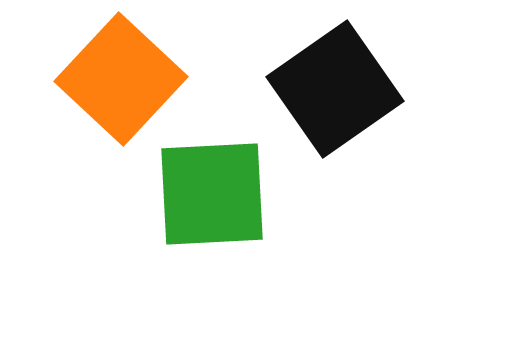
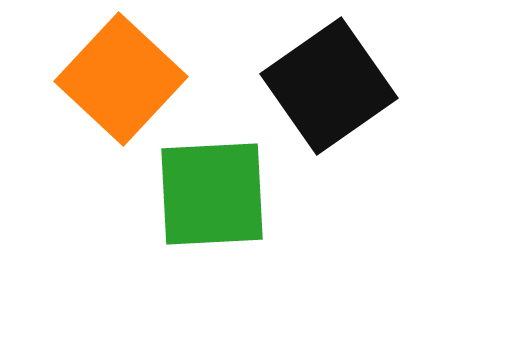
black square: moved 6 px left, 3 px up
